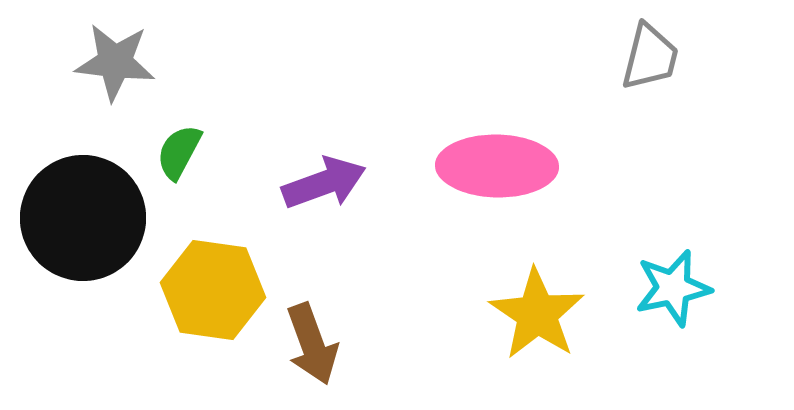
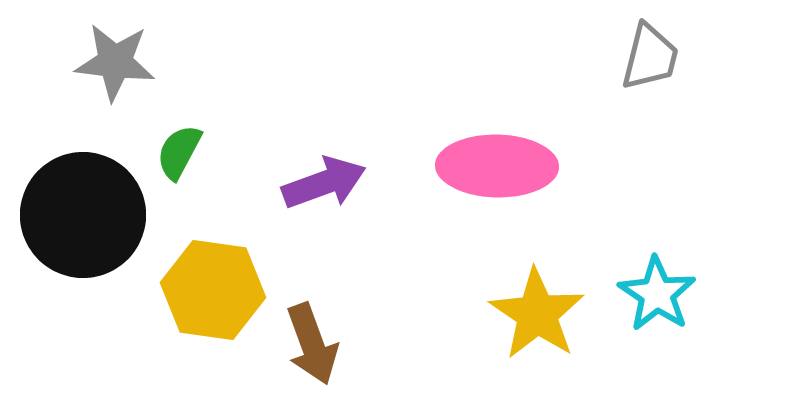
black circle: moved 3 px up
cyan star: moved 16 px left, 6 px down; rotated 26 degrees counterclockwise
